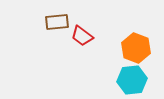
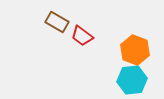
brown rectangle: rotated 35 degrees clockwise
orange hexagon: moved 1 px left, 2 px down
